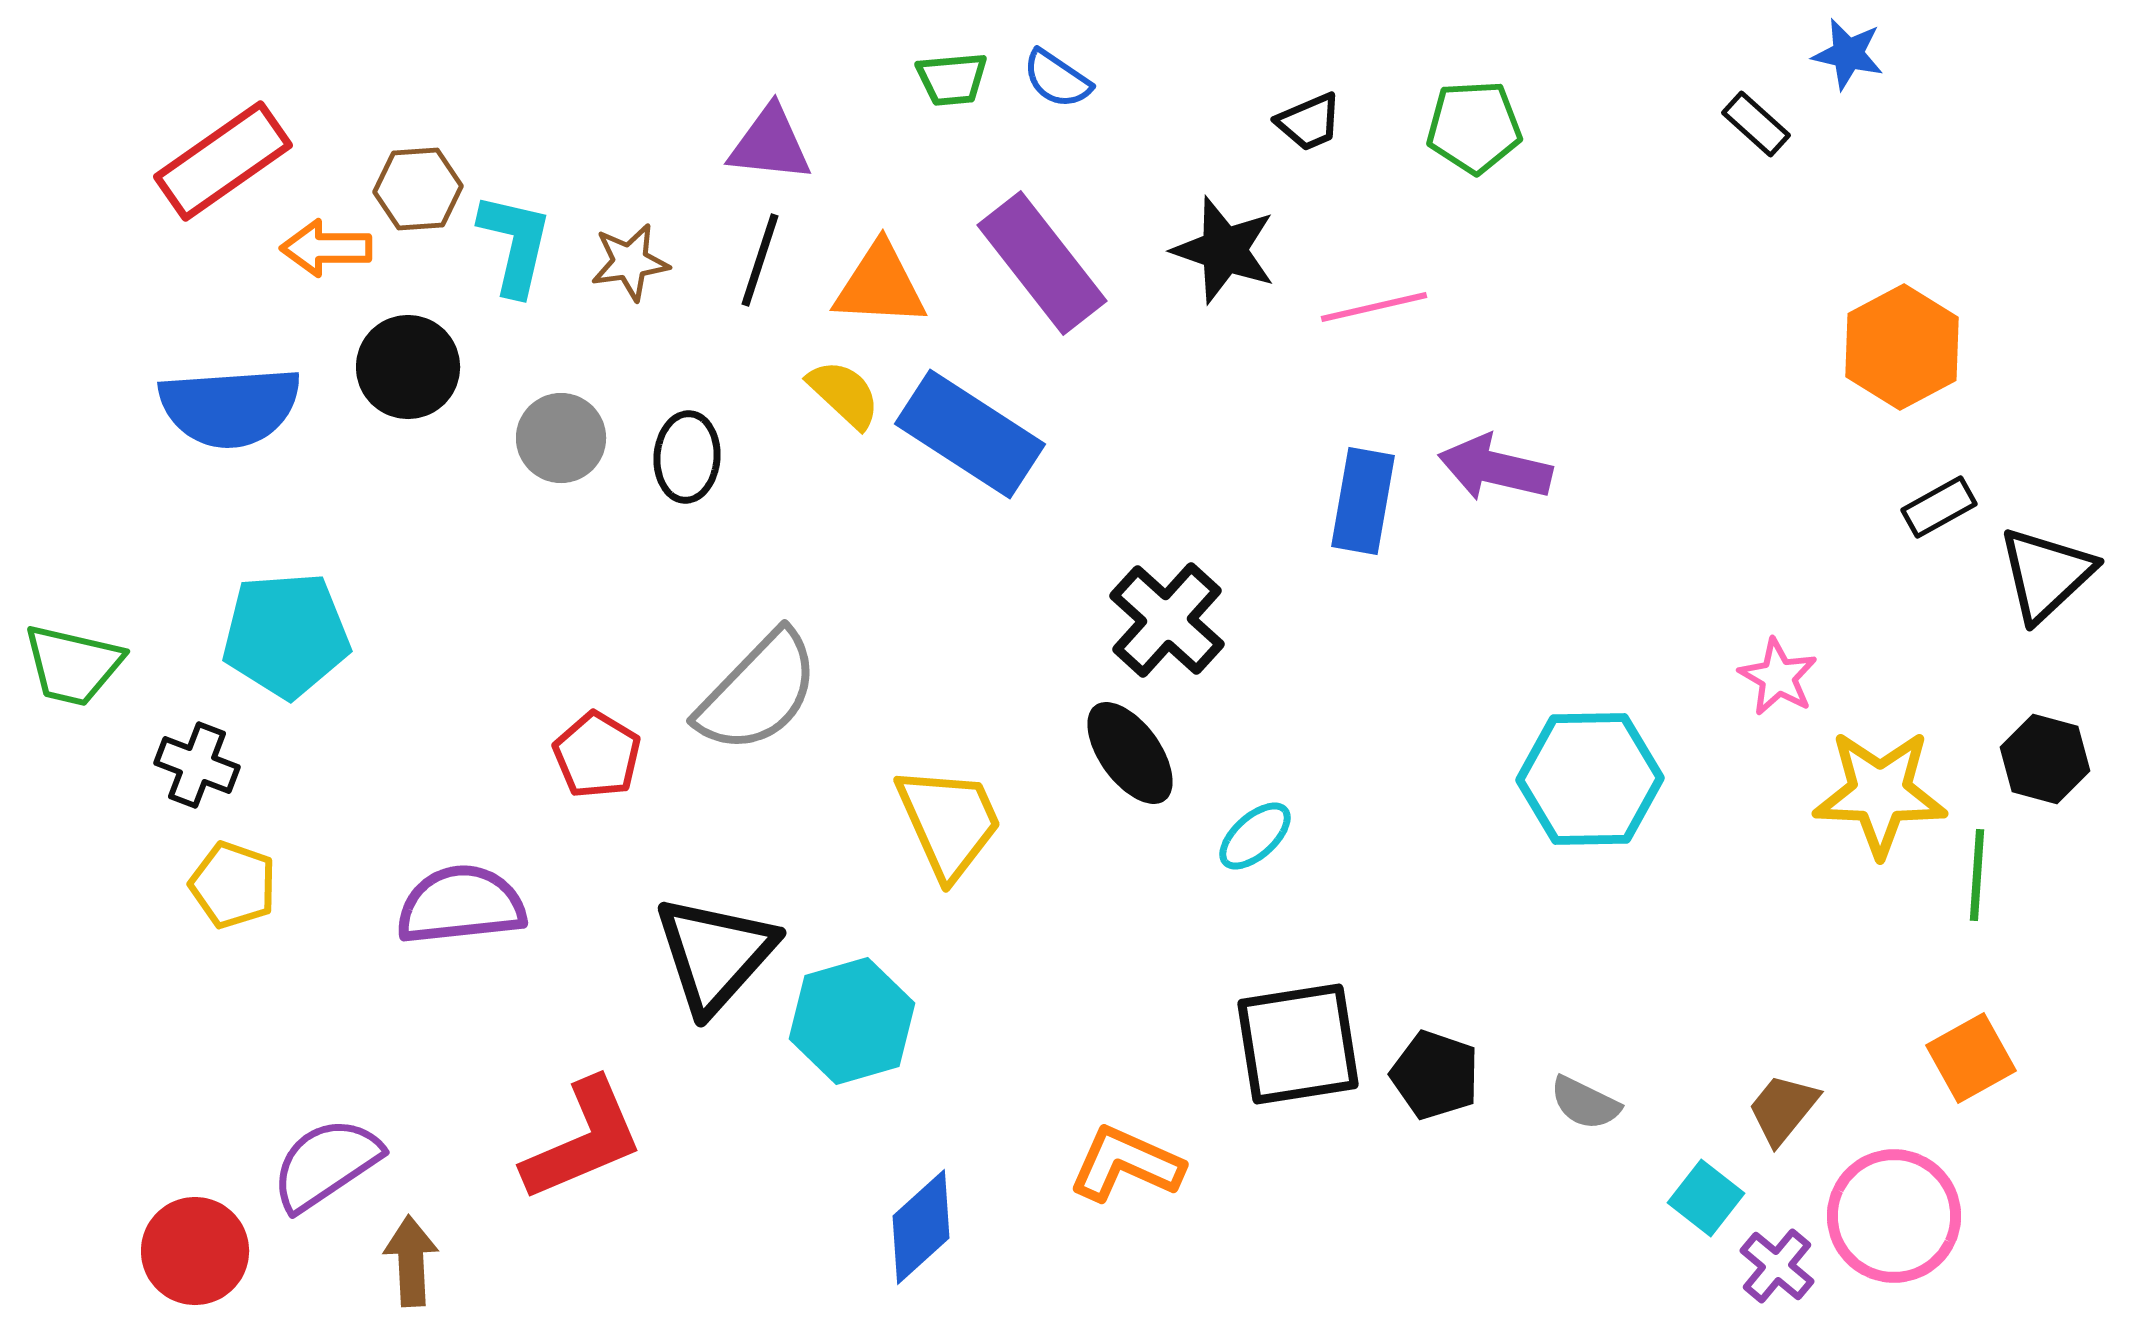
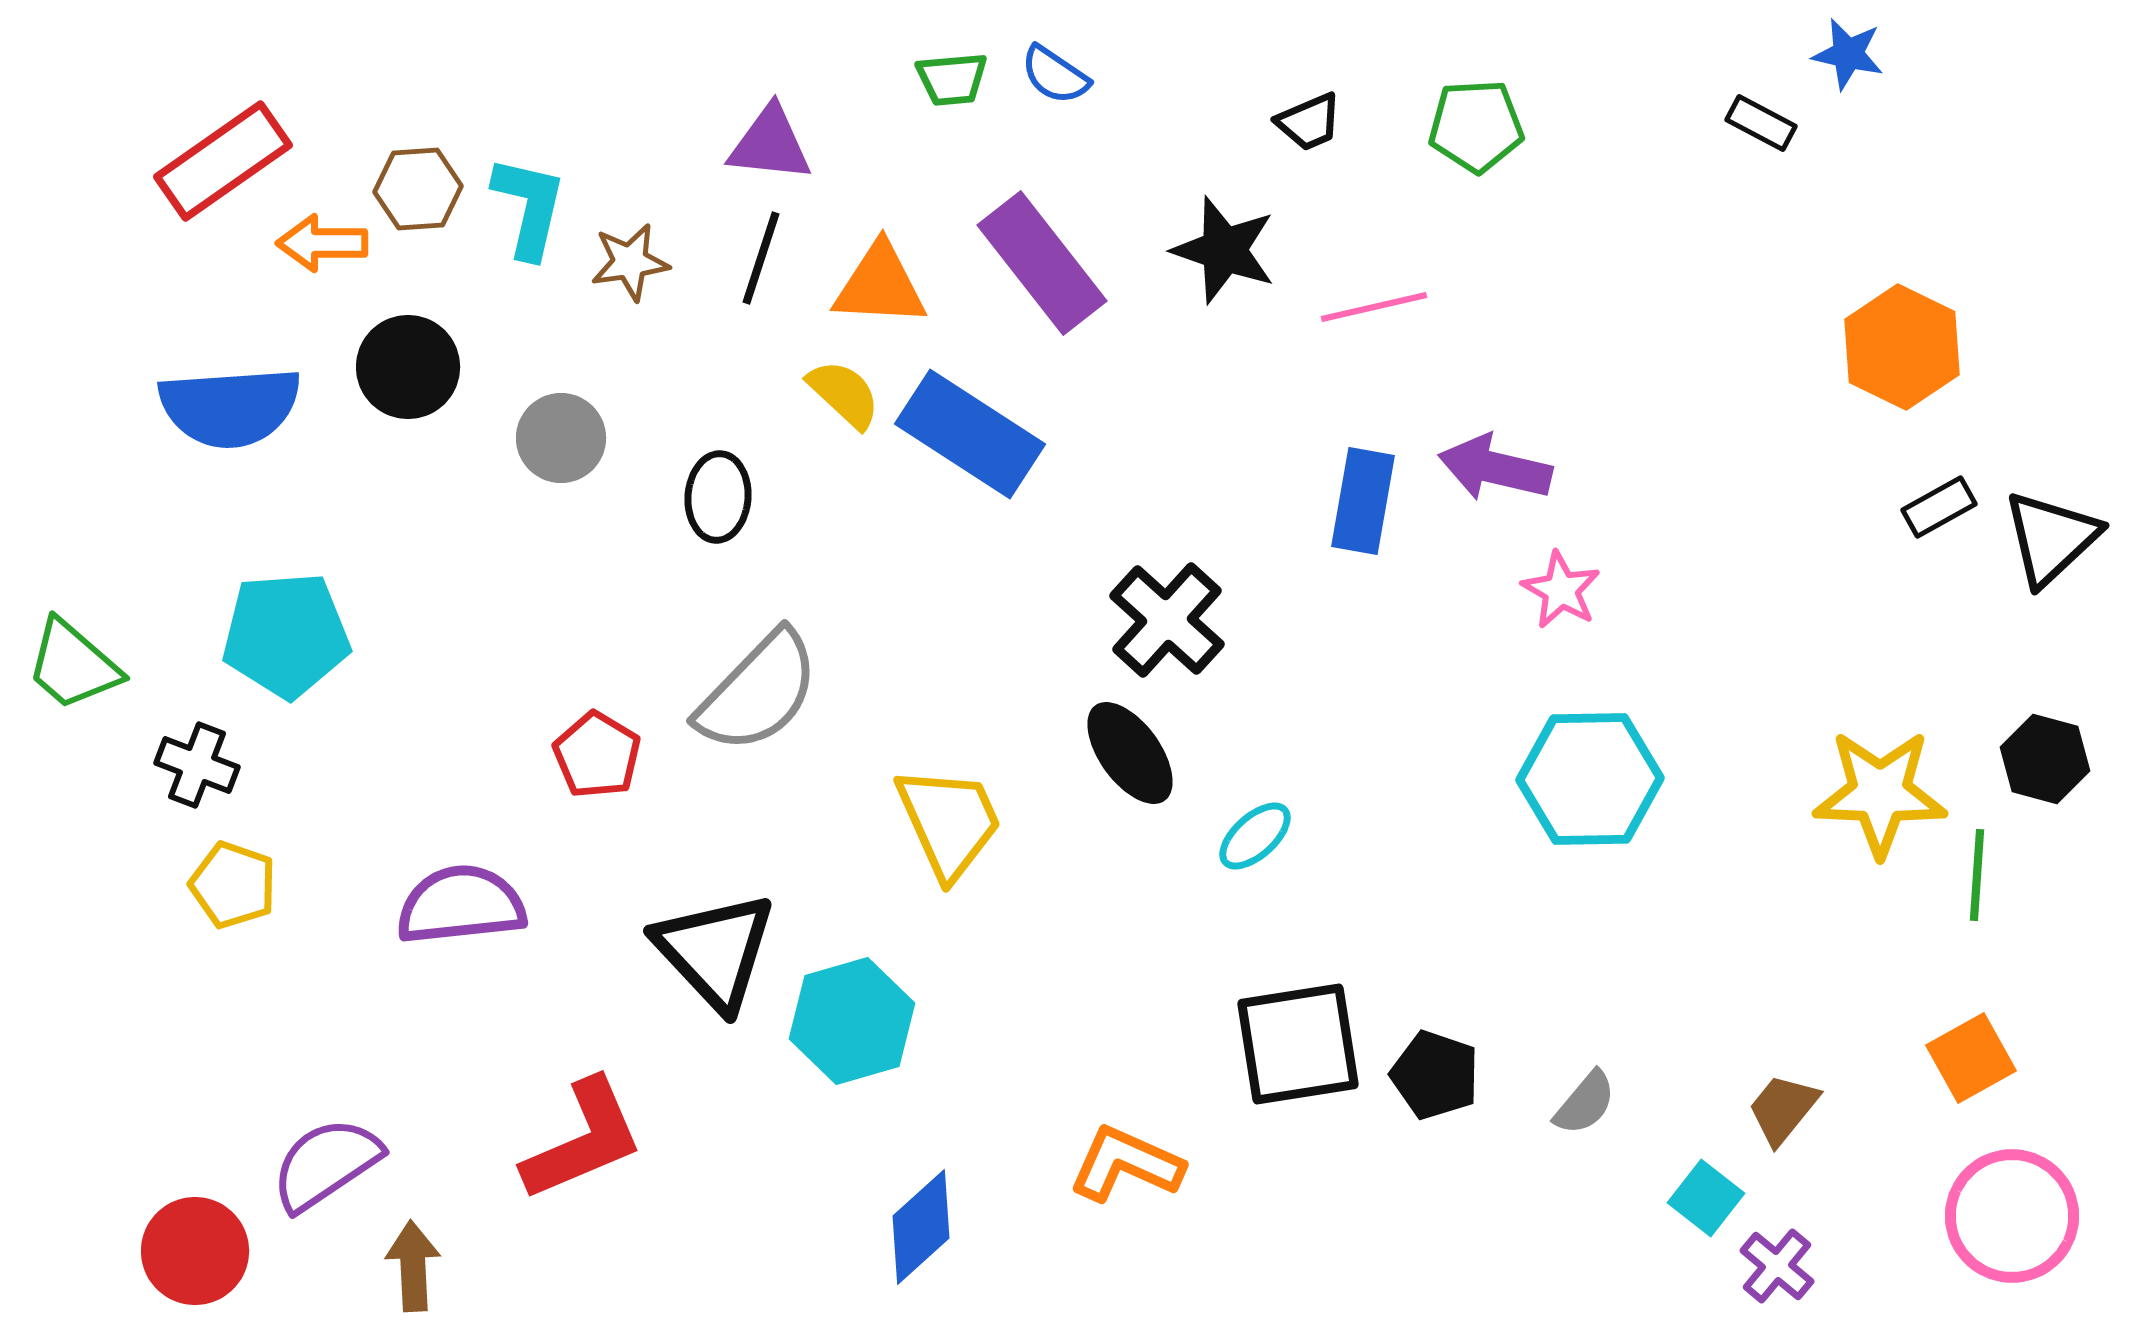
blue semicircle at (1057, 79): moved 2 px left, 4 px up
black rectangle at (1756, 124): moved 5 px right, 1 px up; rotated 14 degrees counterclockwise
green pentagon at (1474, 127): moved 2 px right, 1 px up
cyan L-shape at (515, 244): moved 14 px right, 37 px up
orange arrow at (326, 248): moved 4 px left, 5 px up
black line at (760, 260): moved 1 px right, 2 px up
orange hexagon at (1902, 347): rotated 6 degrees counterclockwise
black ellipse at (687, 457): moved 31 px right, 40 px down
black triangle at (2046, 574): moved 5 px right, 36 px up
green trapezoid at (73, 665): rotated 28 degrees clockwise
pink star at (1778, 677): moved 217 px left, 87 px up
black triangle at (715, 954): moved 3 px up; rotated 25 degrees counterclockwise
gray semicircle at (1585, 1103): rotated 76 degrees counterclockwise
pink circle at (1894, 1216): moved 118 px right
brown arrow at (411, 1261): moved 2 px right, 5 px down
